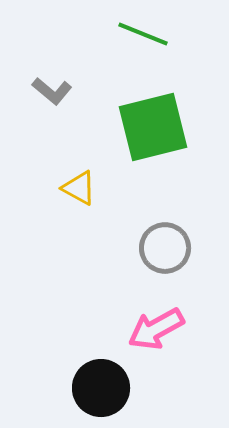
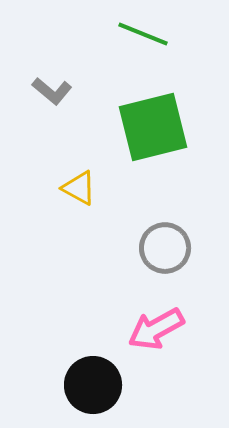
black circle: moved 8 px left, 3 px up
